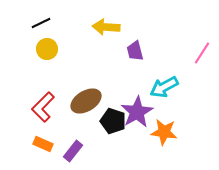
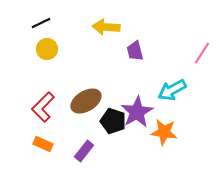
cyan arrow: moved 8 px right, 3 px down
purple rectangle: moved 11 px right
